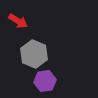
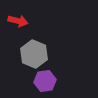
red arrow: rotated 18 degrees counterclockwise
